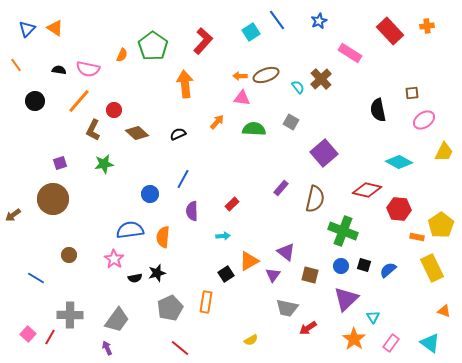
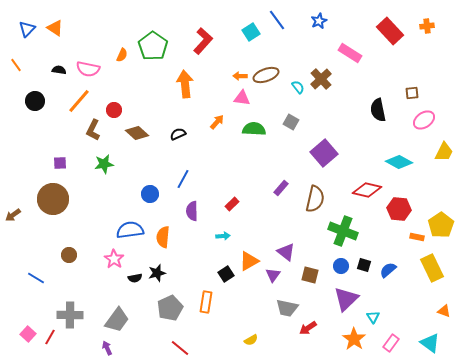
purple square at (60, 163): rotated 16 degrees clockwise
